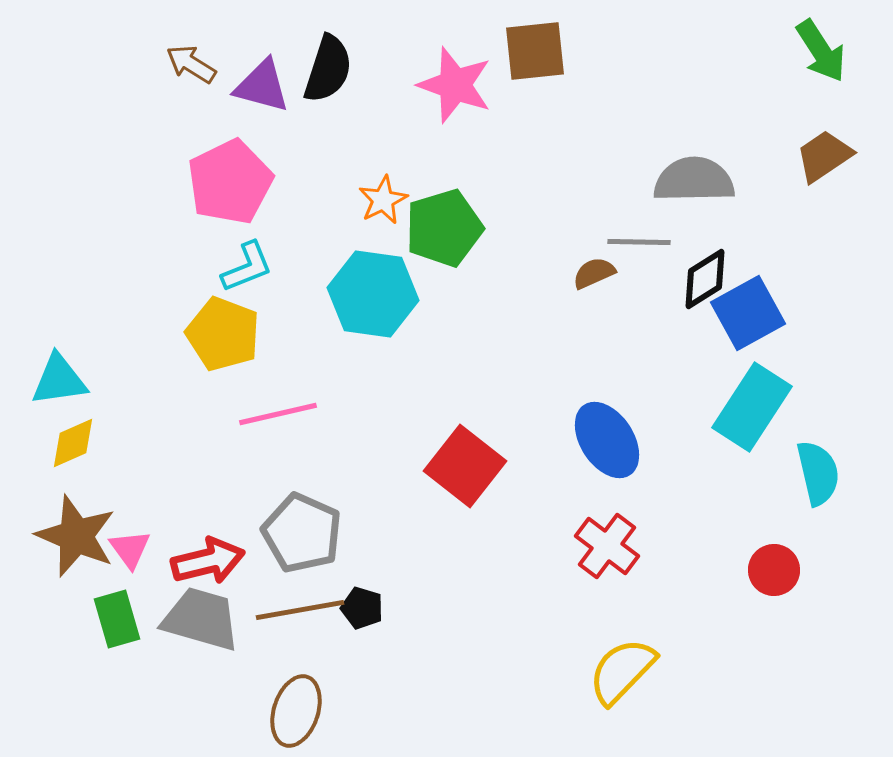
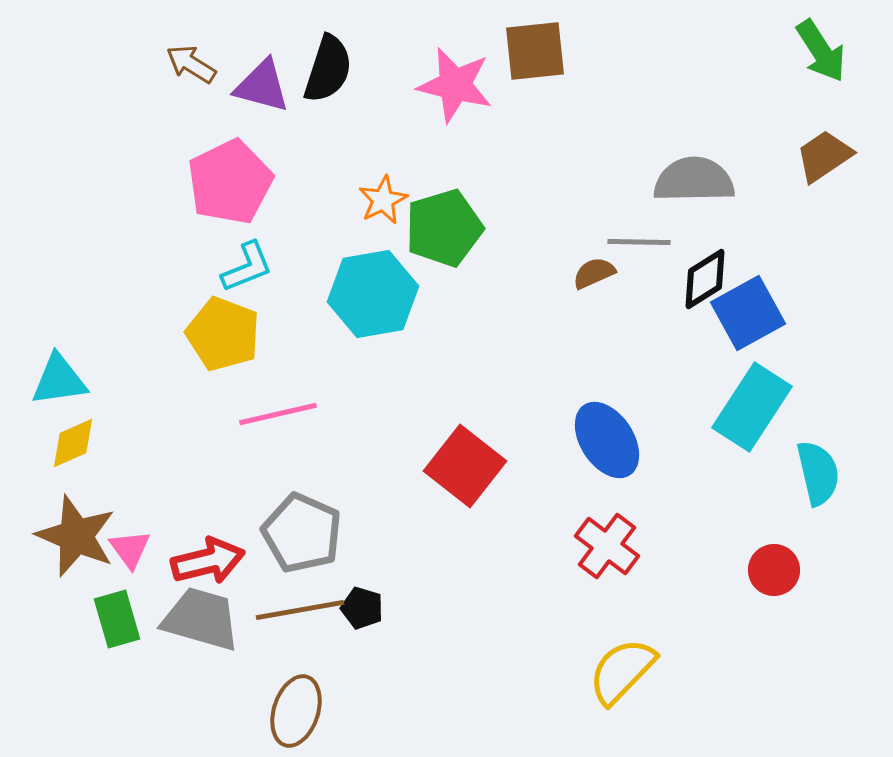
pink star: rotated 6 degrees counterclockwise
cyan hexagon: rotated 18 degrees counterclockwise
